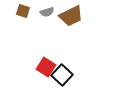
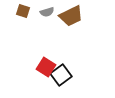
black square: moved 1 px left; rotated 10 degrees clockwise
